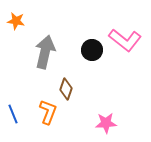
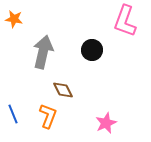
orange star: moved 2 px left, 2 px up
pink L-shape: moved 19 px up; rotated 72 degrees clockwise
gray arrow: moved 2 px left
brown diamond: moved 3 px left, 1 px down; rotated 45 degrees counterclockwise
orange L-shape: moved 4 px down
pink star: rotated 20 degrees counterclockwise
